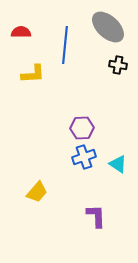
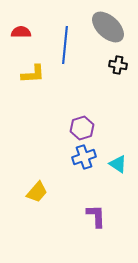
purple hexagon: rotated 15 degrees counterclockwise
